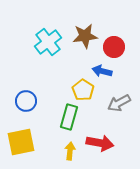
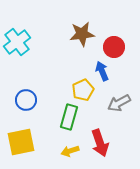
brown star: moved 3 px left, 2 px up
cyan cross: moved 31 px left
blue arrow: rotated 54 degrees clockwise
yellow pentagon: rotated 15 degrees clockwise
blue circle: moved 1 px up
red arrow: rotated 60 degrees clockwise
yellow arrow: rotated 114 degrees counterclockwise
